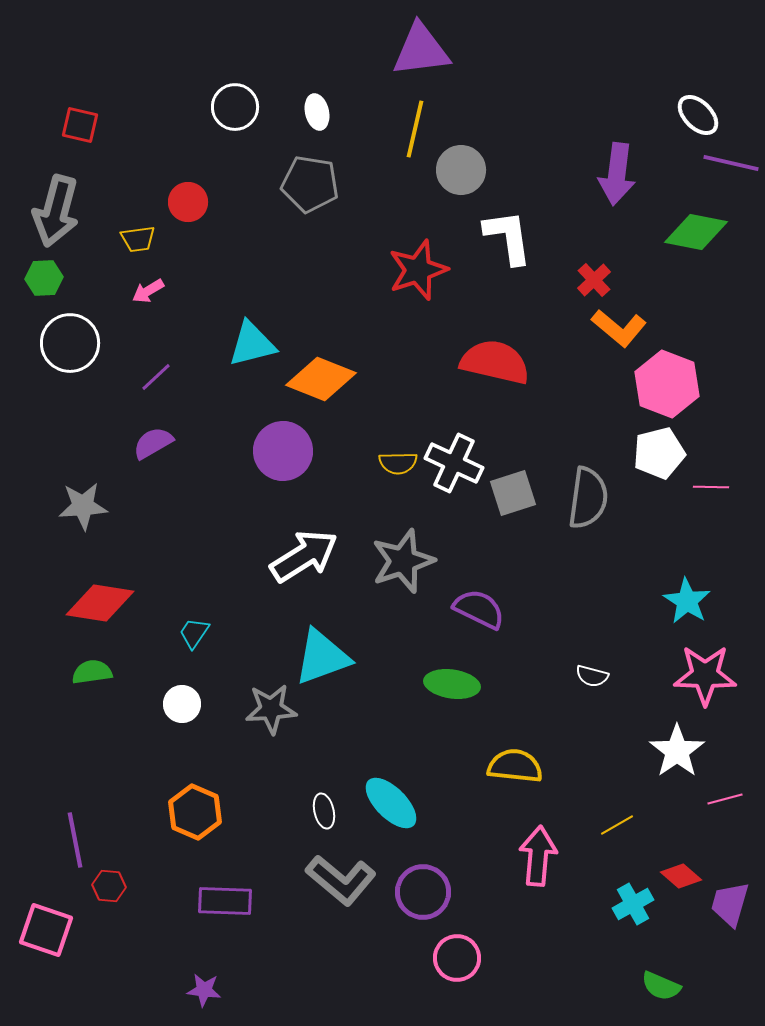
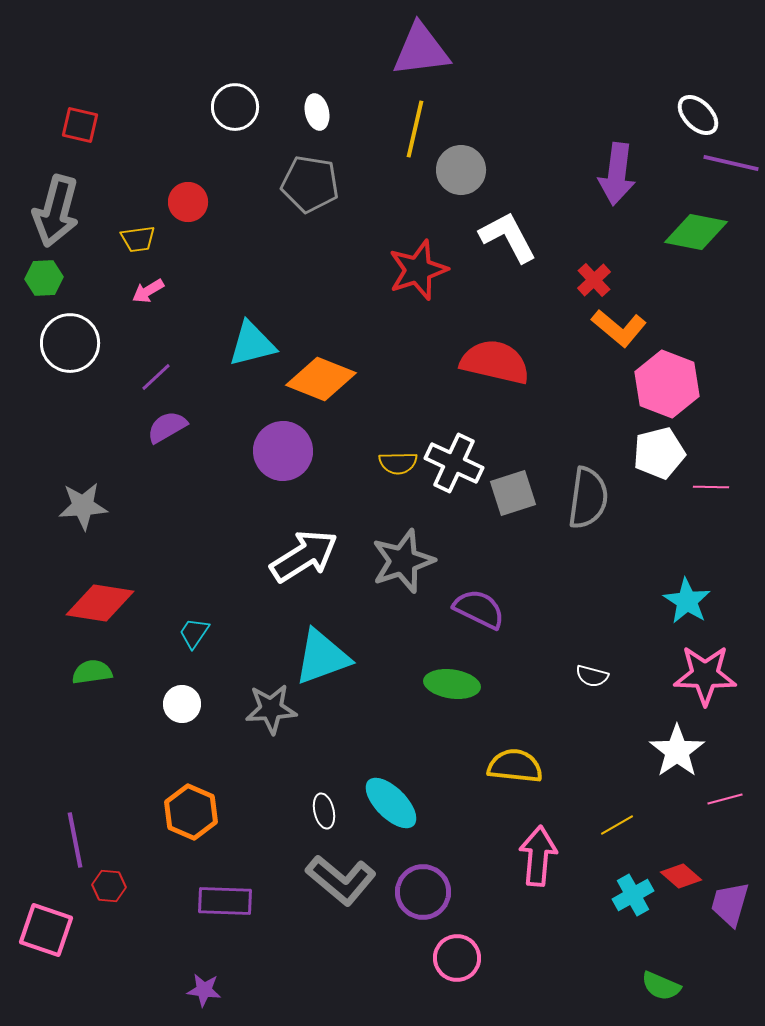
white L-shape at (508, 237): rotated 20 degrees counterclockwise
purple semicircle at (153, 443): moved 14 px right, 16 px up
orange hexagon at (195, 812): moved 4 px left
cyan cross at (633, 904): moved 9 px up
